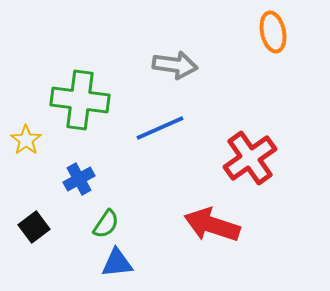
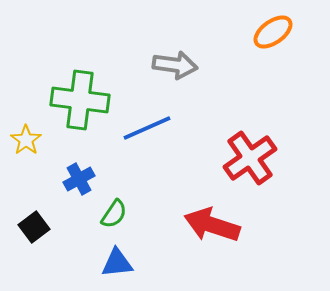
orange ellipse: rotated 66 degrees clockwise
blue line: moved 13 px left
green semicircle: moved 8 px right, 10 px up
